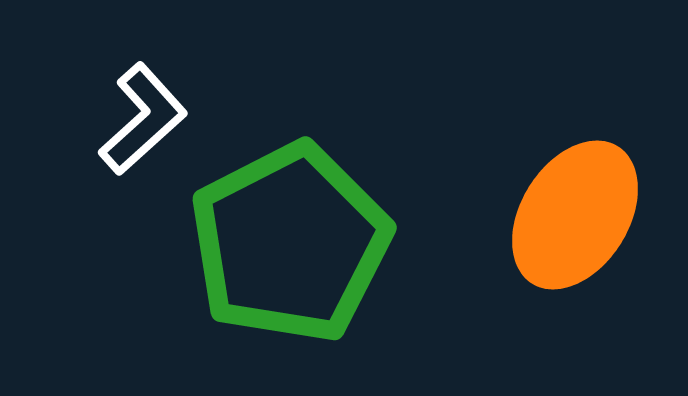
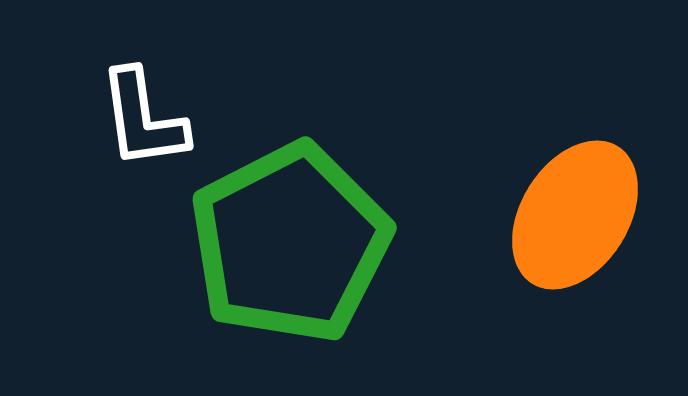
white L-shape: rotated 124 degrees clockwise
